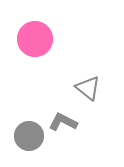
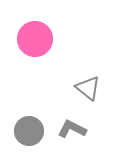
gray L-shape: moved 9 px right, 7 px down
gray circle: moved 5 px up
